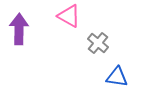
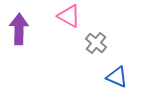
gray cross: moved 2 px left
blue triangle: rotated 15 degrees clockwise
